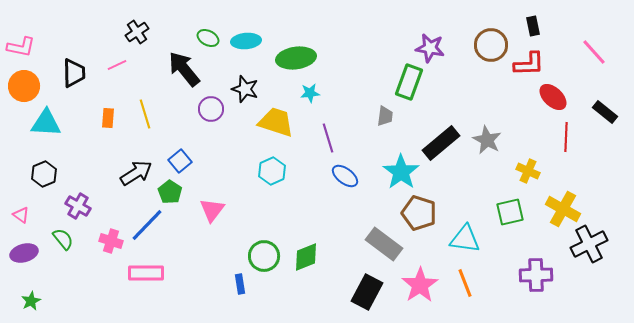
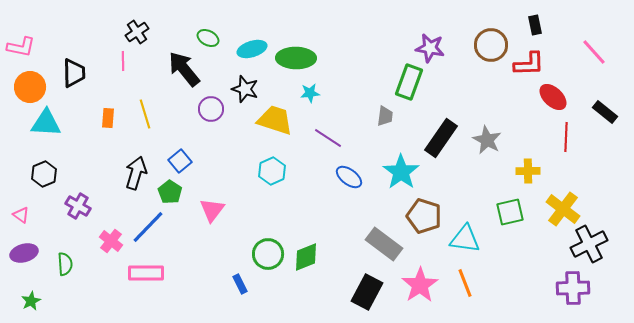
black rectangle at (533, 26): moved 2 px right, 1 px up
cyan ellipse at (246, 41): moved 6 px right, 8 px down; rotated 12 degrees counterclockwise
green ellipse at (296, 58): rotated 9 degrees clockwise
pink line at (117, 65): moved 6 px right, 4 px up; rotated 66 degrees counterclockwise
orange circle at (24, 86): moved 6 px right, 1 px down
yellow trapezoid at (276, 122): moved 1 px left, 2 px up
purple line at (328, 138): rotated 40 degrees counterclockwise
black rectangle at (441, 143): moved 5 px up; rotated 15 degrees counterclockwise
yellow cross at (528, 171): rotated 25 degrees counterclockwise
black arrow at (136, 173): rotated 40 degrees counterclockwise
blue ellipse at (345, 176): moved 4 px right, 1 px down
yellow cross at (563, 209): rotated 8 degrees clockwise
brown pentagon at (419, 213): moved 5 px right, 3 px down
blue line at (147, 225): moved 1 px right, 2 px down
green semicircle at (63, 239): moved 2 px right, 25 px down; rotated 35 degrees clockwise
pink cross at (111, 241): rotated 20 degrees clockwise
green circle at (264, 256): moved 4 px right, 2 px up
purple cross at (536, 275): moved 37 px right, 13 px down
blue rectangle at (240, 284): rotated 18 degrees counterclockwise
